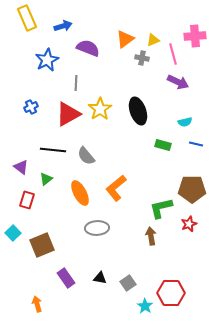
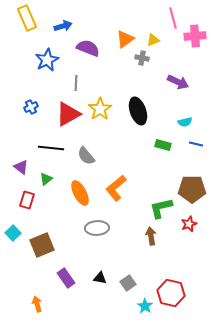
pink line: moved 36 px up
black line: moved 2 px left, 2 px up
red hexagon: rotated 12 degrees clockwise
